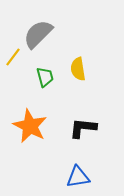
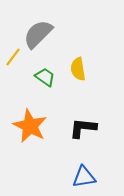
green trapezoid: rotated 40 degrees counterclockwise
blue triangle: moved 6 px right
